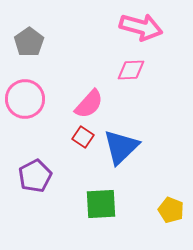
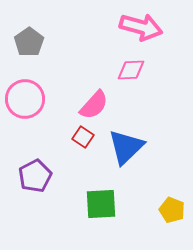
pink semicircle: moved 5 px right, 1 px down
blue triangle: moved 5 px right
yellow pentagon: moved 1 px right
